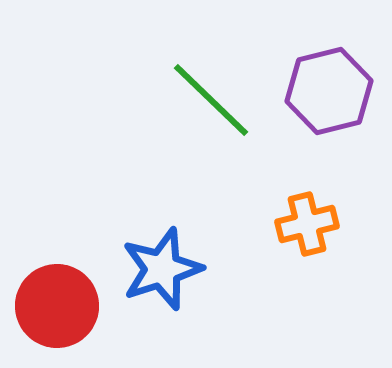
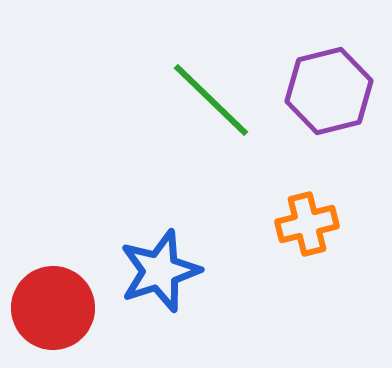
blue star: moved 2 px left, 2 px down
red circle: moved 4 px left, 2 px down
